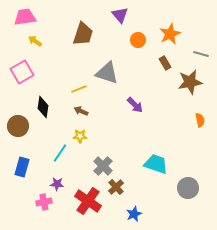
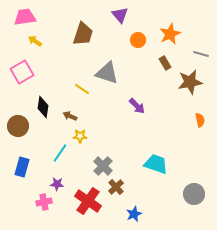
yellow line: moved 3 px right; rotated 56 degrees clockwise
purple arrow: moved 2 px right, 1 px down
brown arrow: moved 11 px left, 5 px down
gray circle: moved 6 px right, 6 px down
